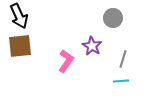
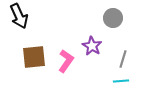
brown square: moved 14 px right, 11 px down
